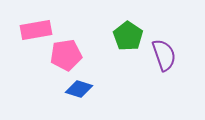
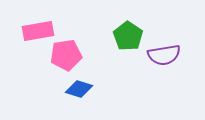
pink rectangle: moved 2 px right, 1 px down
purple semicircle: rotated 100 degrees clockwise
